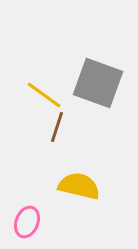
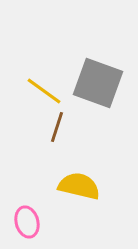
yellow line: moved 4 px up
pink ellipse: rotated 36 degrees counterclockwise
